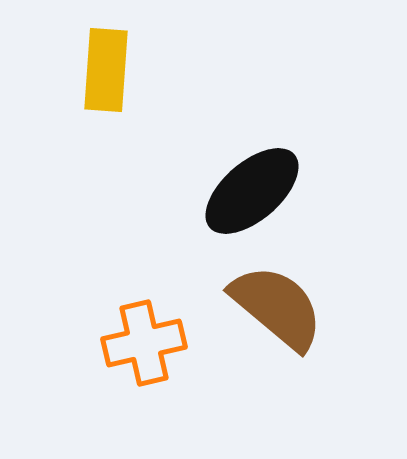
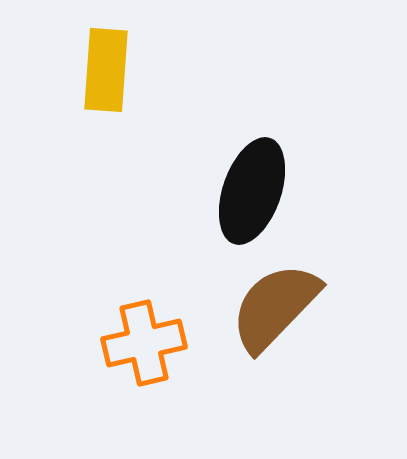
black ellipse: rotated 30 degrees counterclockwise
brown semicircle: moved 2 px left; rotated 86 degrees counterclockwise
